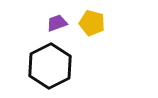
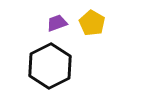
yellow pentagon: rotated 15 degrees clockwise
